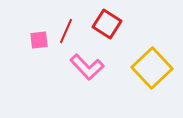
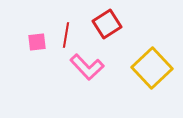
red square: rotated 24 degrees clockwise
red line: moved 4 px down; rotated 15 degrees counterclockwise
pink square: moved 2 px left, 2 px down
